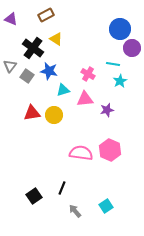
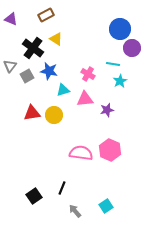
gray square: rotated 24 degrees clockwise
